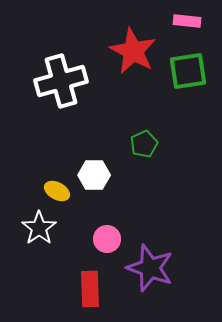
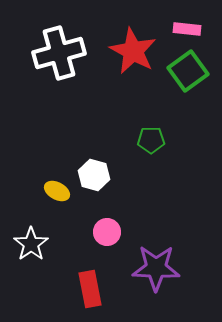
pink rectangle: moved 8 px down
green square: rotated 27 degrees counterclockwise
white cross: moved 2 px left, 28 px up
green pentagon: moved 7 px right, 4 px up; rotated 24 degrees clockwise
white hexagon: rotated 16 degrees clockwise
white star: moved 8 px left, 16 px down
pink circle: moved 7 px up
purple star: moved 6 px right; rotated 18 degrees counterclockwise
red rectangle: rotated 9 degrees counterclockwise
